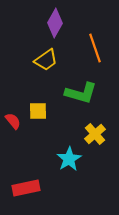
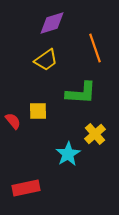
purple diamond: moved 3 px left; rotated 44 degrees clockwise
green L-shape: rotated 12 degrees counterclockwise
cyan star: moved 1 px left, 5 px up
